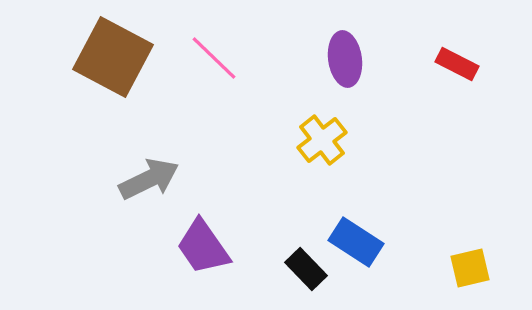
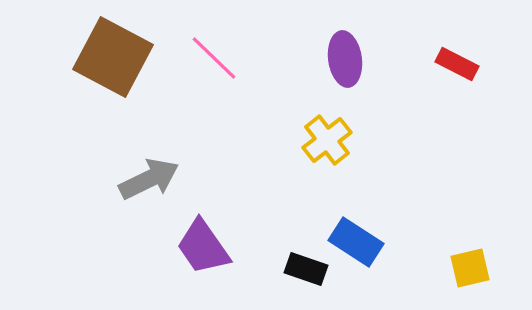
yellow cross: moved 5 px right
black rectangle: rotated 27 degrees counterclockwise
